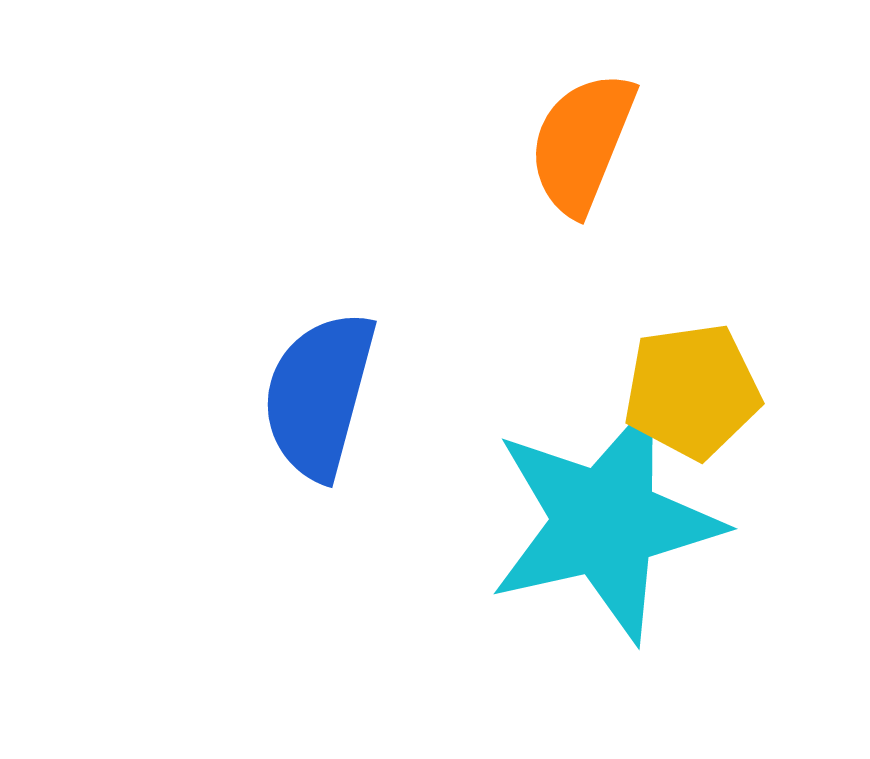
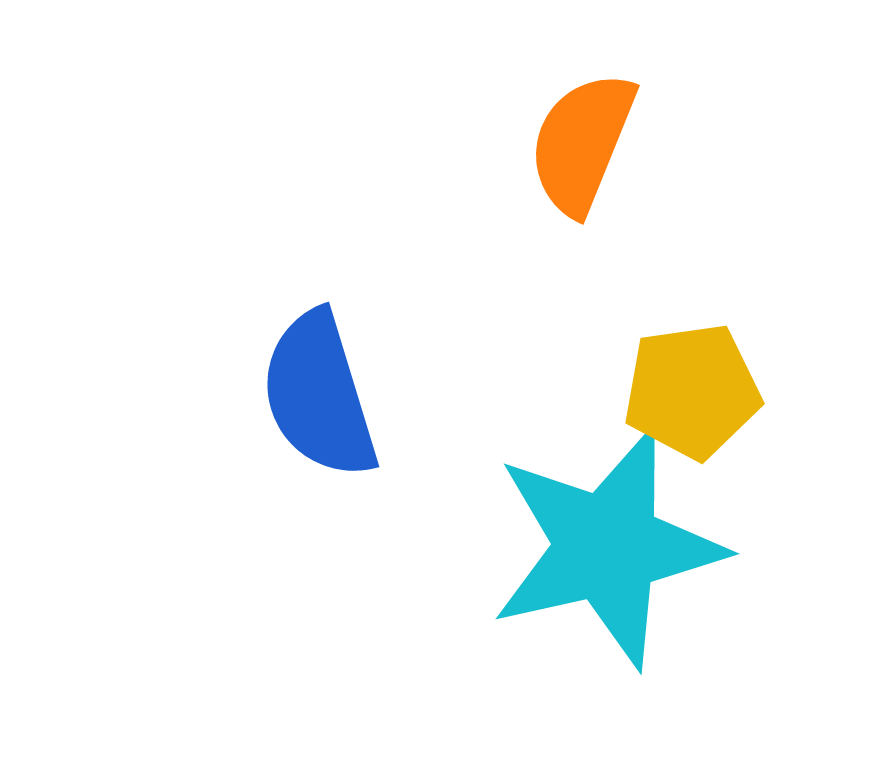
blue semicircle: rotated 32 degrees counterclockwise
cyan star: moved 2 px right, 25 px down
